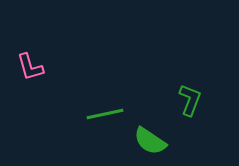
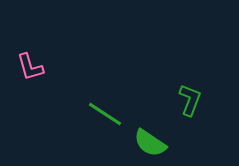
green line: rotated 45 degrees clockwise
green semicircle: moved 2 px down
